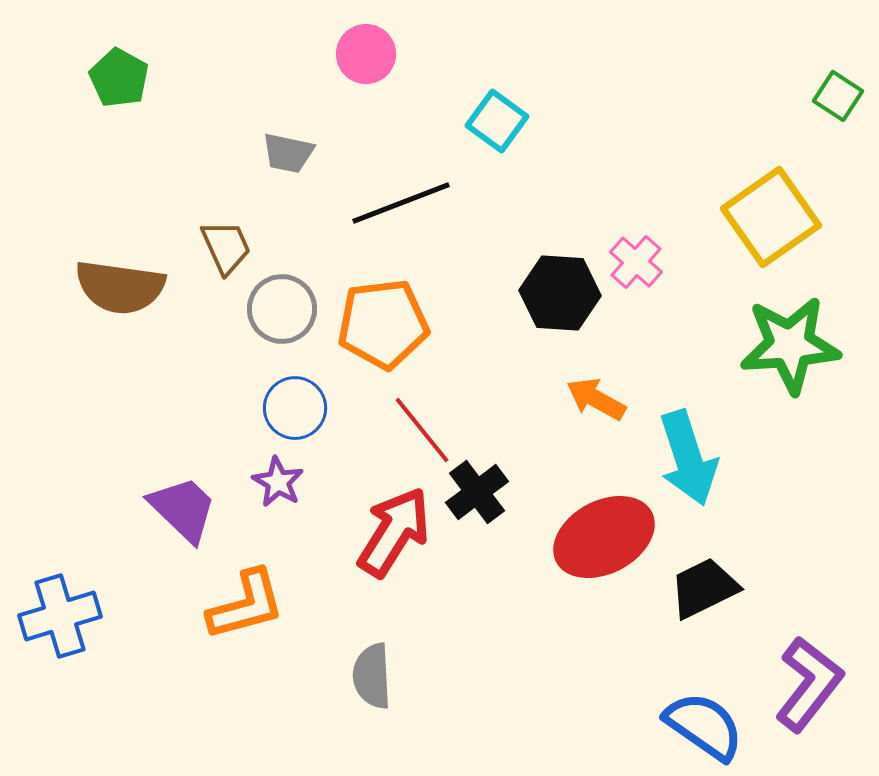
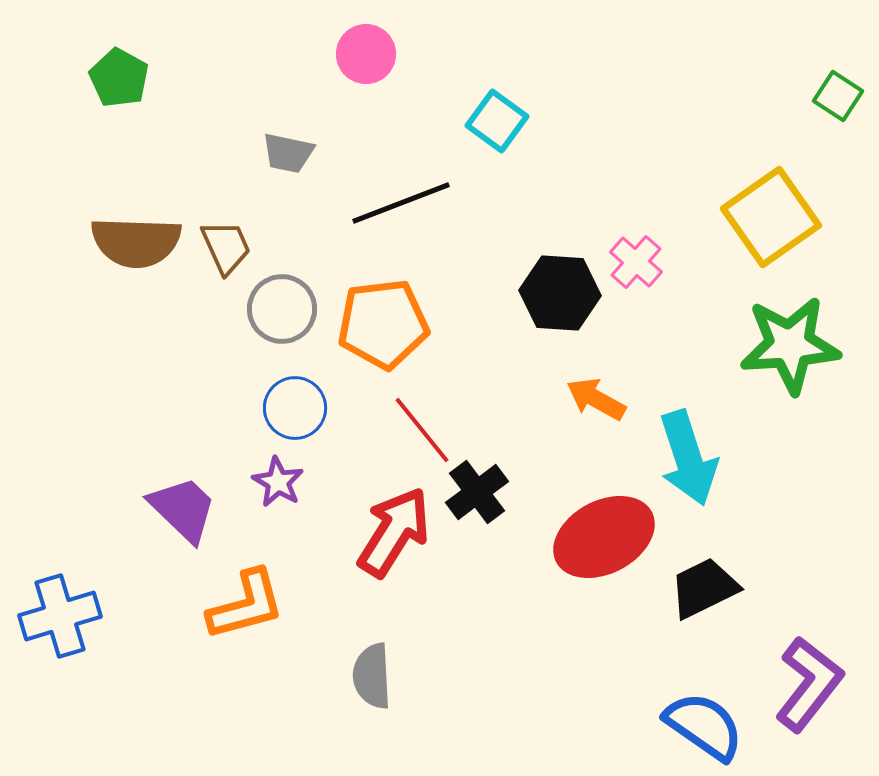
brown semicircle: moved 16 px right, 45 px up; rotated 6 degrees counterclockwise
